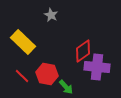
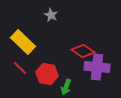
red diamond: rotated 70 degrees clockwise
red line: moved 2 px left, 8 px up
green arrow: rotated 63 degrees clockwise
